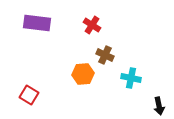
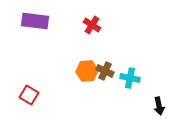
purple rectangle: moved 2 px left, 2 px up
brown cross: moved 16 px down
orange hexagon: moved 4 px right, 3 px up
cyan cross: moved 1 px left
